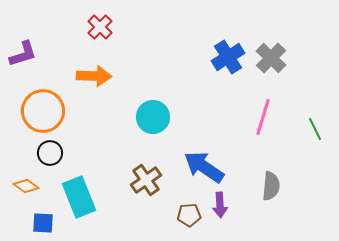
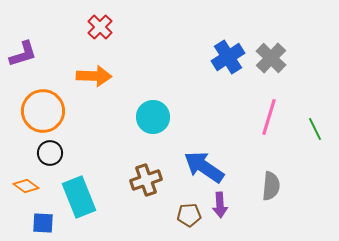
pink line: moved 6 px right
brown cross: rotated 16 degrees clockwise
